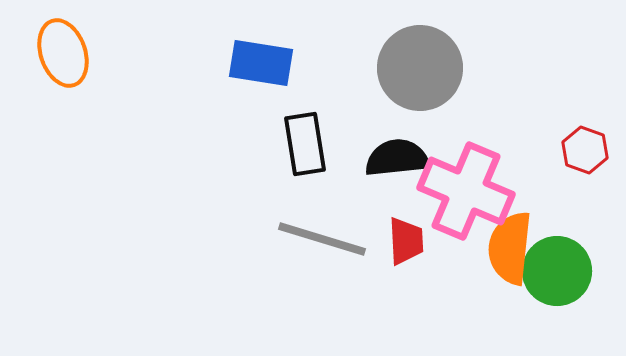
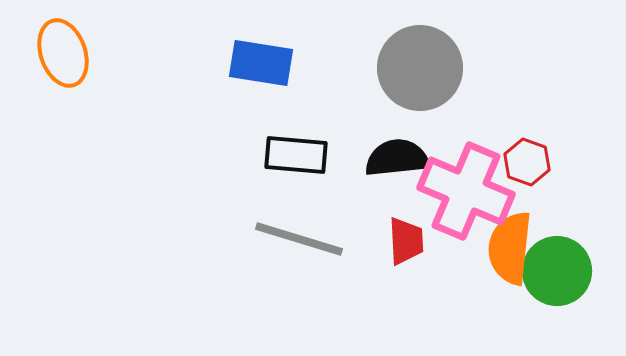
black rectangle: moved 9 px left, 11 px down; rotated 76 degrees counterclockwise
red hexagon: moved 58 px left, 12 px down
gray line: moved 23 px left
